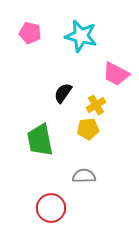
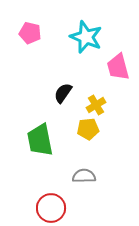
cyan star: moved 5 px right, 1 px down; rotated 8 degrees clockwise
pink trapezoid: moved 2 px right, 7 px up; rotated 48 degrees clockwise
